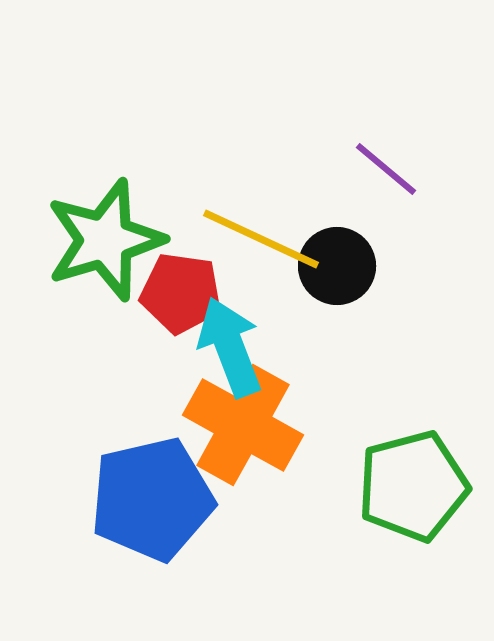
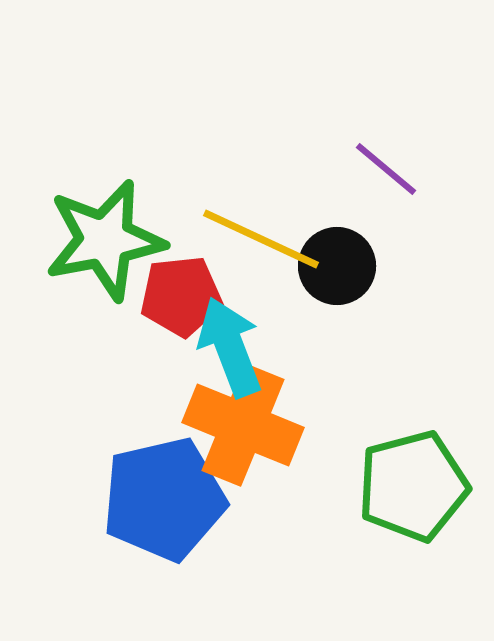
green star: rotated 6 degrees clockwise
red pentagon: moved 3 px down; rotated 14 degrees counterclockwise
orange cross: rotated 7 degrees counterclockwise
blue pentagon: moved 12 px right
